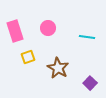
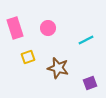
pink rectangle: moved 3 px up
cyan line: moved 1 px left, 3 px down; rotated 35 degrees counterclockwise
brown star: rotated 15 degrees counterclockwise
purple square: rotated 24 degrees clockwise
